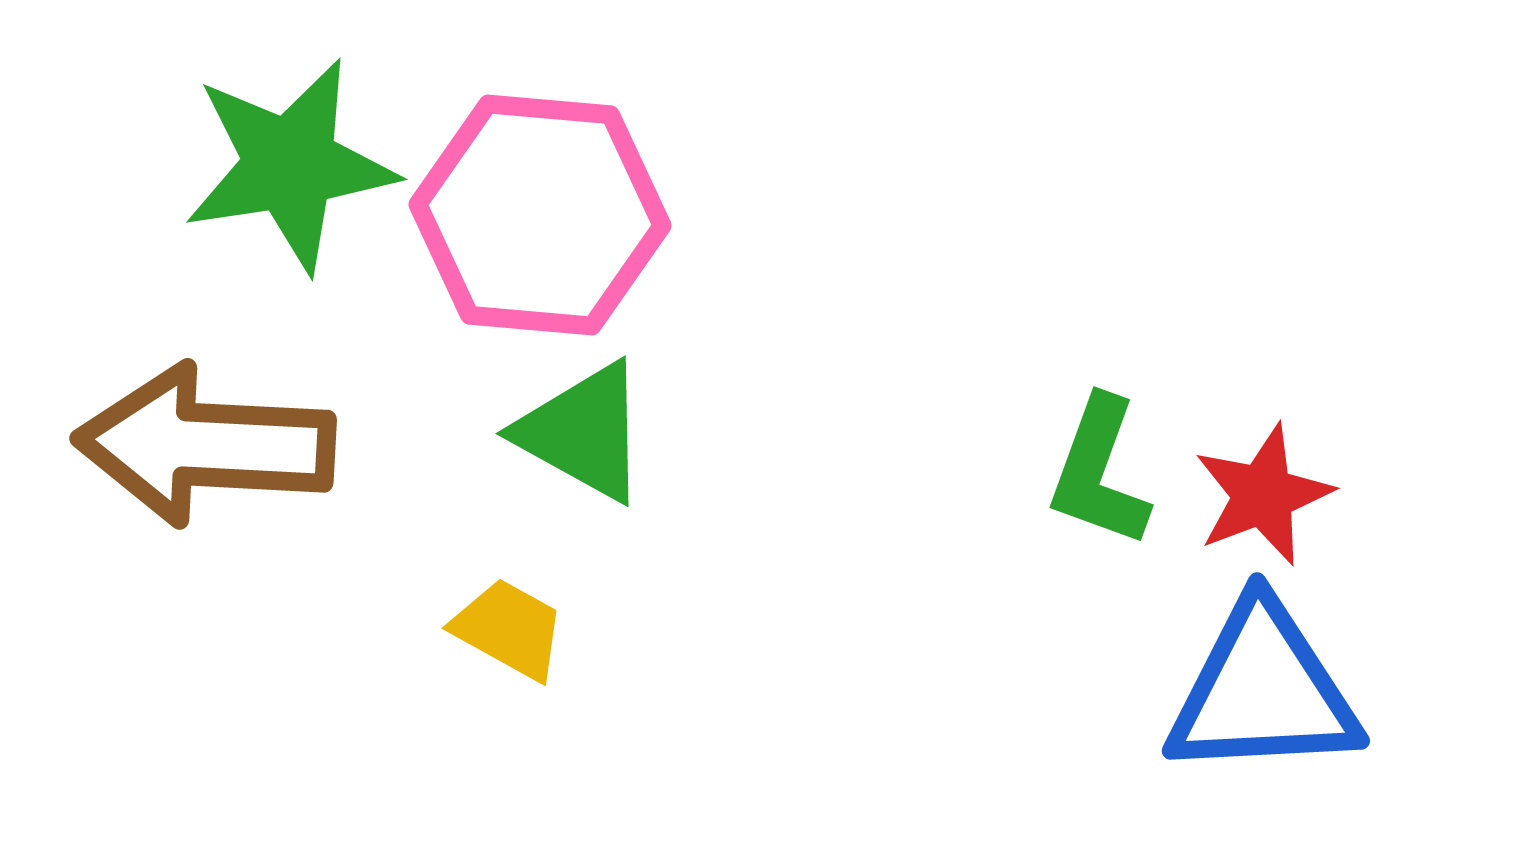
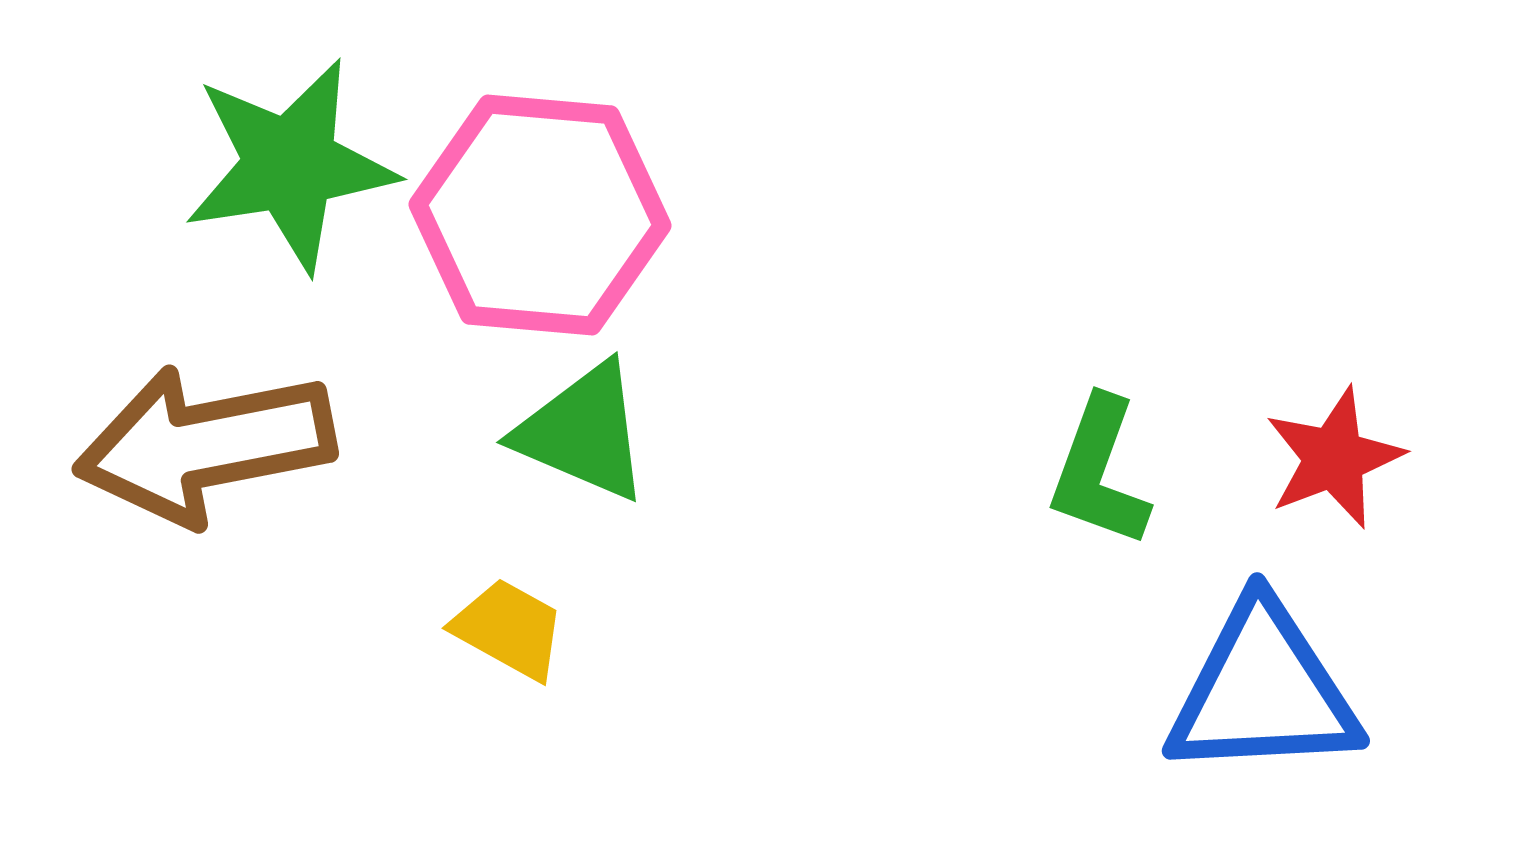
green triangle: rotated 6 degrees counterclockwise
brown arrow: rotated 14 degrees counterclockwise
red star: moved 71 px right, 37 px up
